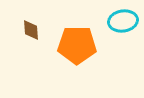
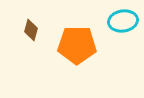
brown diamond: rotated 20 degrees clockwise
